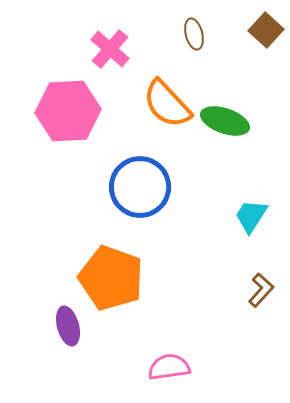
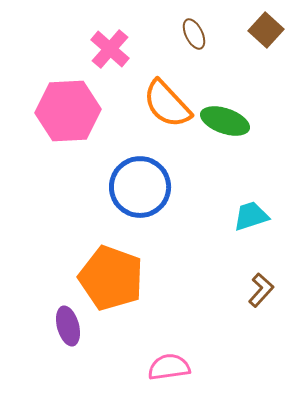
brown ellipse: rotated 12 degrees counterclockwise
cyan trapezoid: rotated 39 degrees clockwise
